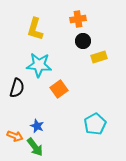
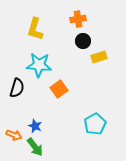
blue star: moved 2 px left
orange arrow: moved 1 px left, 1 px up
